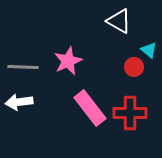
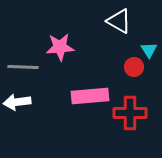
cyan triangle: rotated 18 degrees clockwise
pink star: moved 8 px left, 14 px up; rotated 20 degrees clockwise
white arrow: moved 2 px left
pink rectangle: moved 12 px up; rotated 57 degrees counterclockwise
